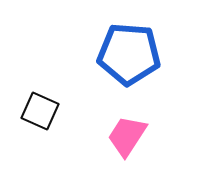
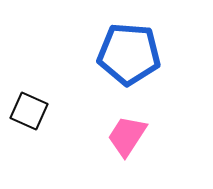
black square: moved 11 px left
